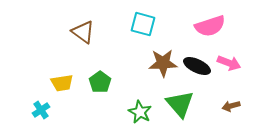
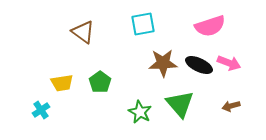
cyan square: rotated 25 degrees counterclockwise
black ellipse: moved 2 px right, 1 px up
